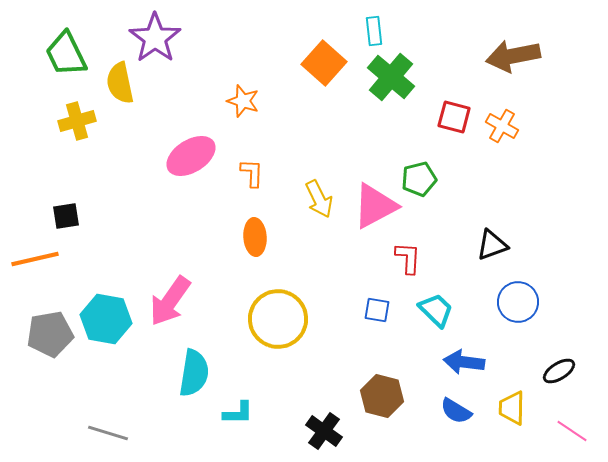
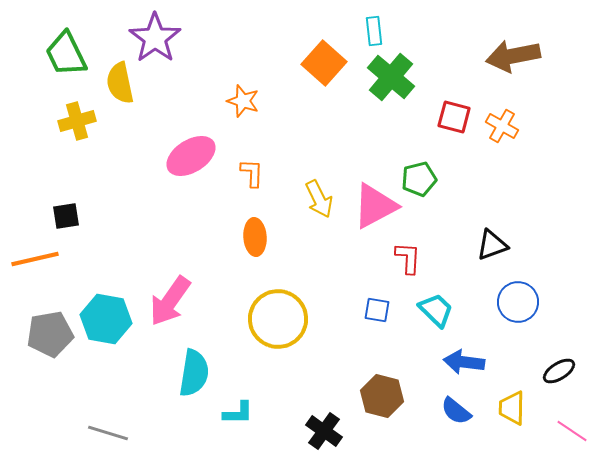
blue semicircle: rotated 8 degrees clockwise
